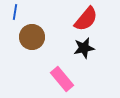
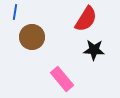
red semicircle: rotated 8 degrees counterclockwise
black star: moved 10 px right, 2 px down; rotated 15 degrees clockwise
